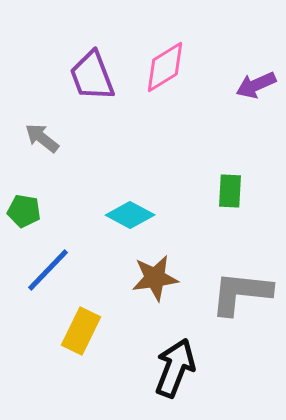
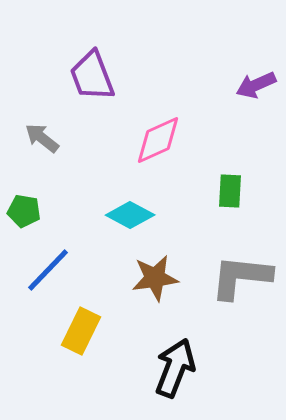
pink diamond: moved 7 px left, 73 px down; rotated 8 degrees clockwise
gray L-shape: moved 16 px up
